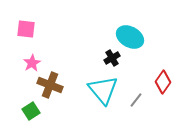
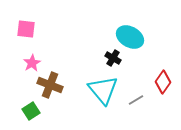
black cross: moved 1 px right; rotated 28 degrees counterclockwise
gray line: rotated 21 degrees clockwise
